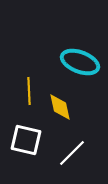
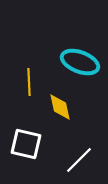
yellow line: moved 9 px up
white square: moved 4 px down
white line: moved 7 px right, 7 px down
